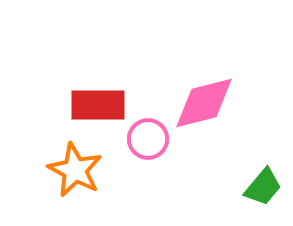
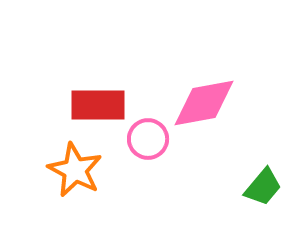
pink diamond: rotated 4 degrees clockwise
